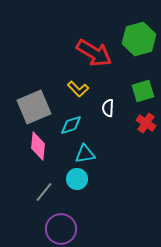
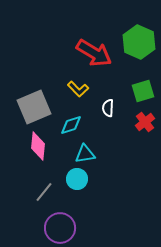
green hexagon: moved 3 px down; rotated 20 degrees counterclockwise
red cross: moved 1 px left, 1 px up; rotated 18 degrees clockwise
purple circle: moved 1 px left, 1 px up
